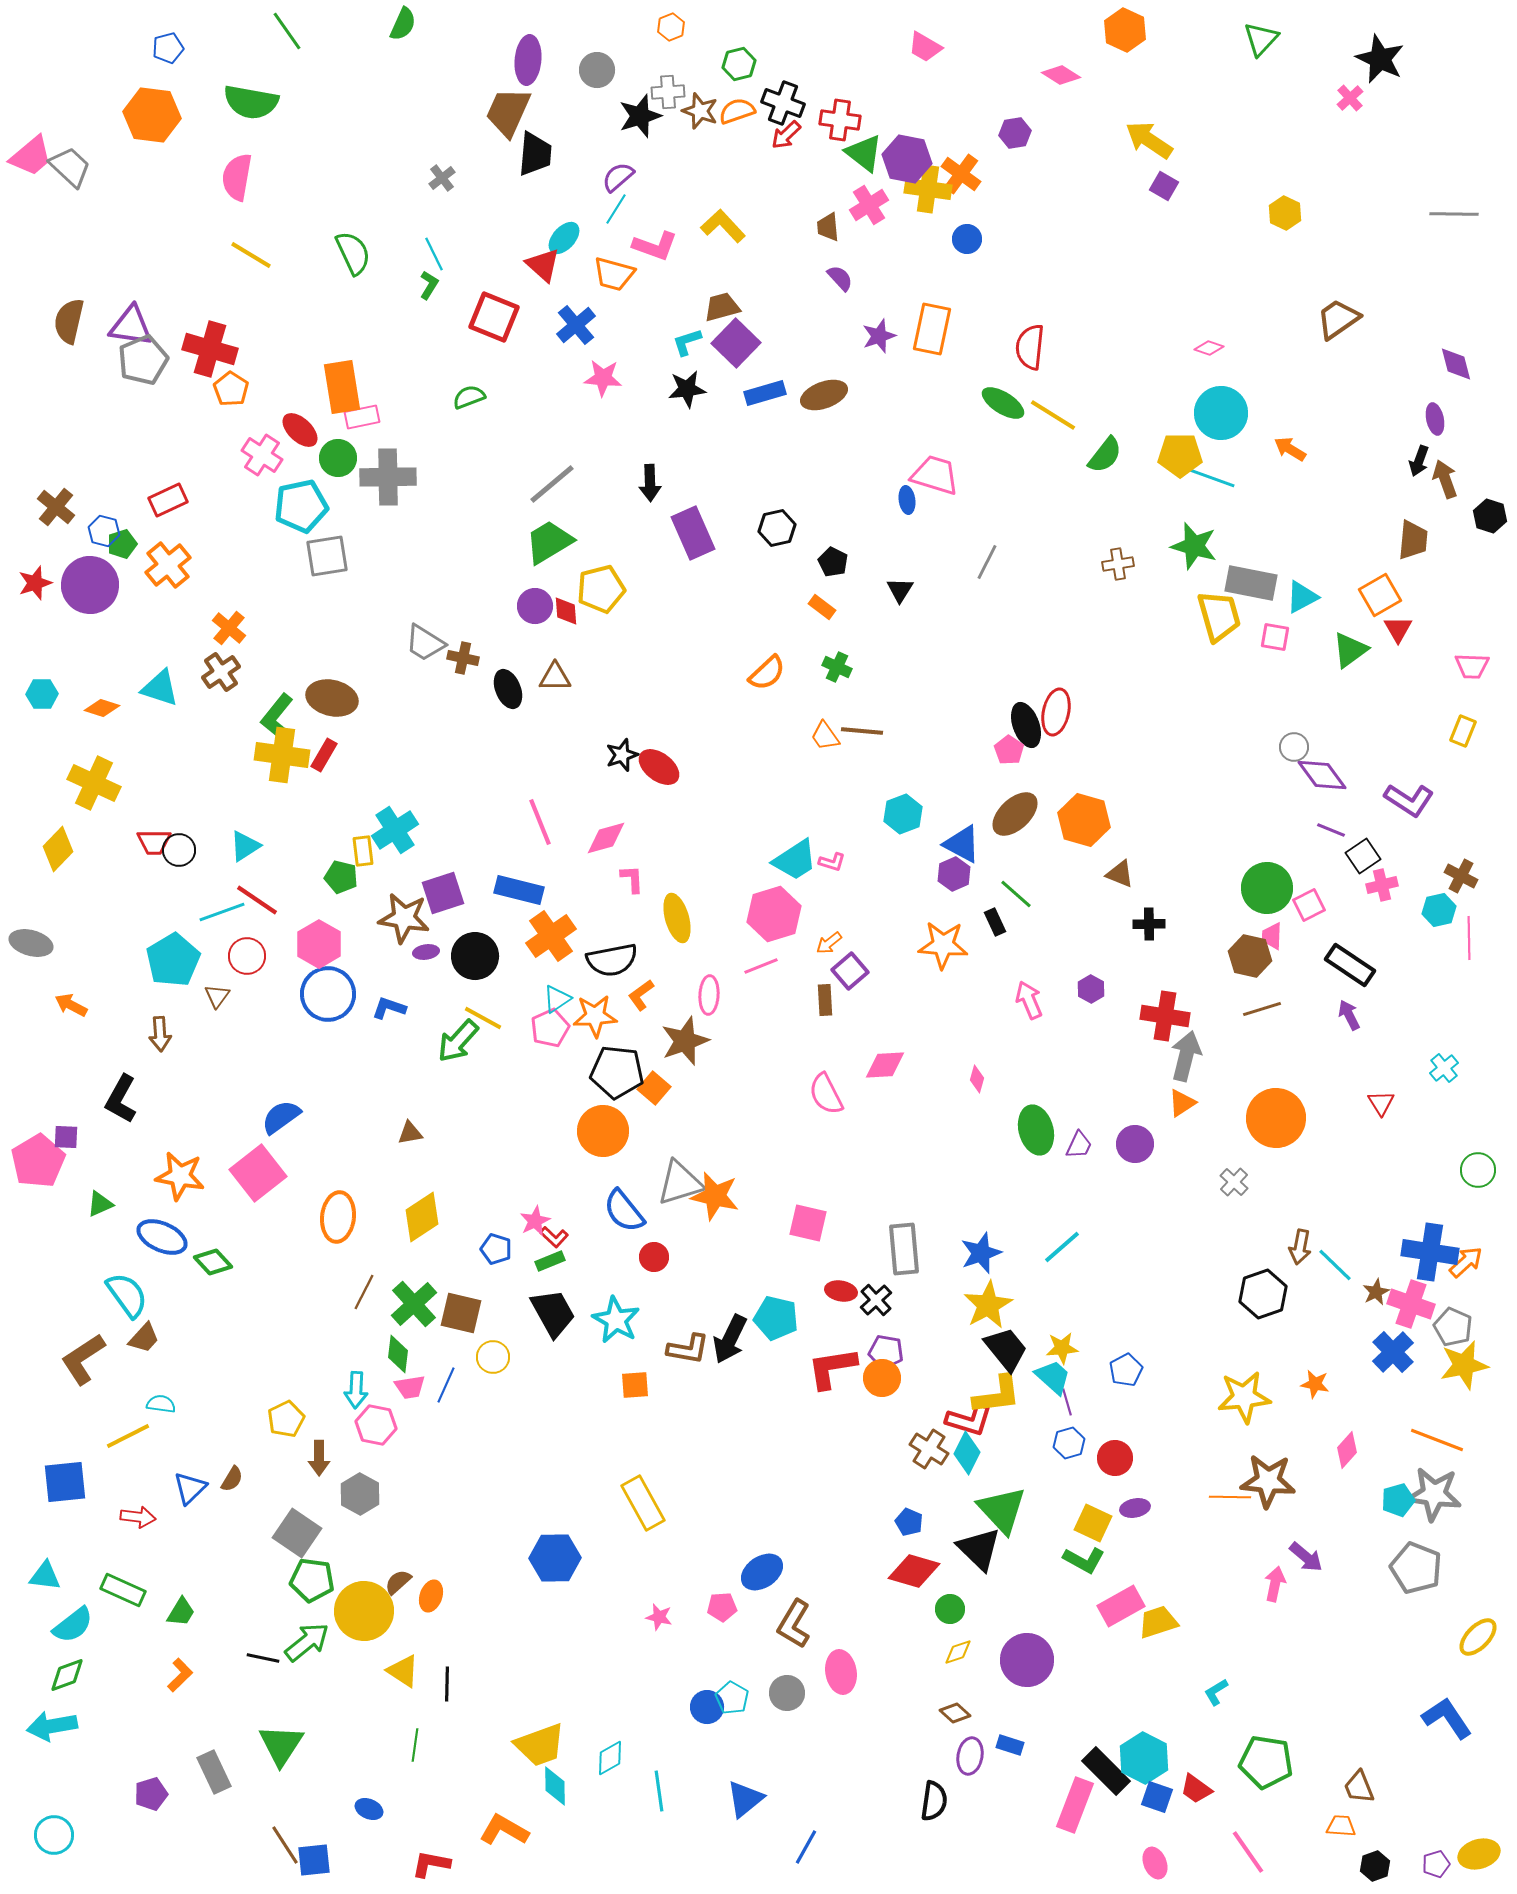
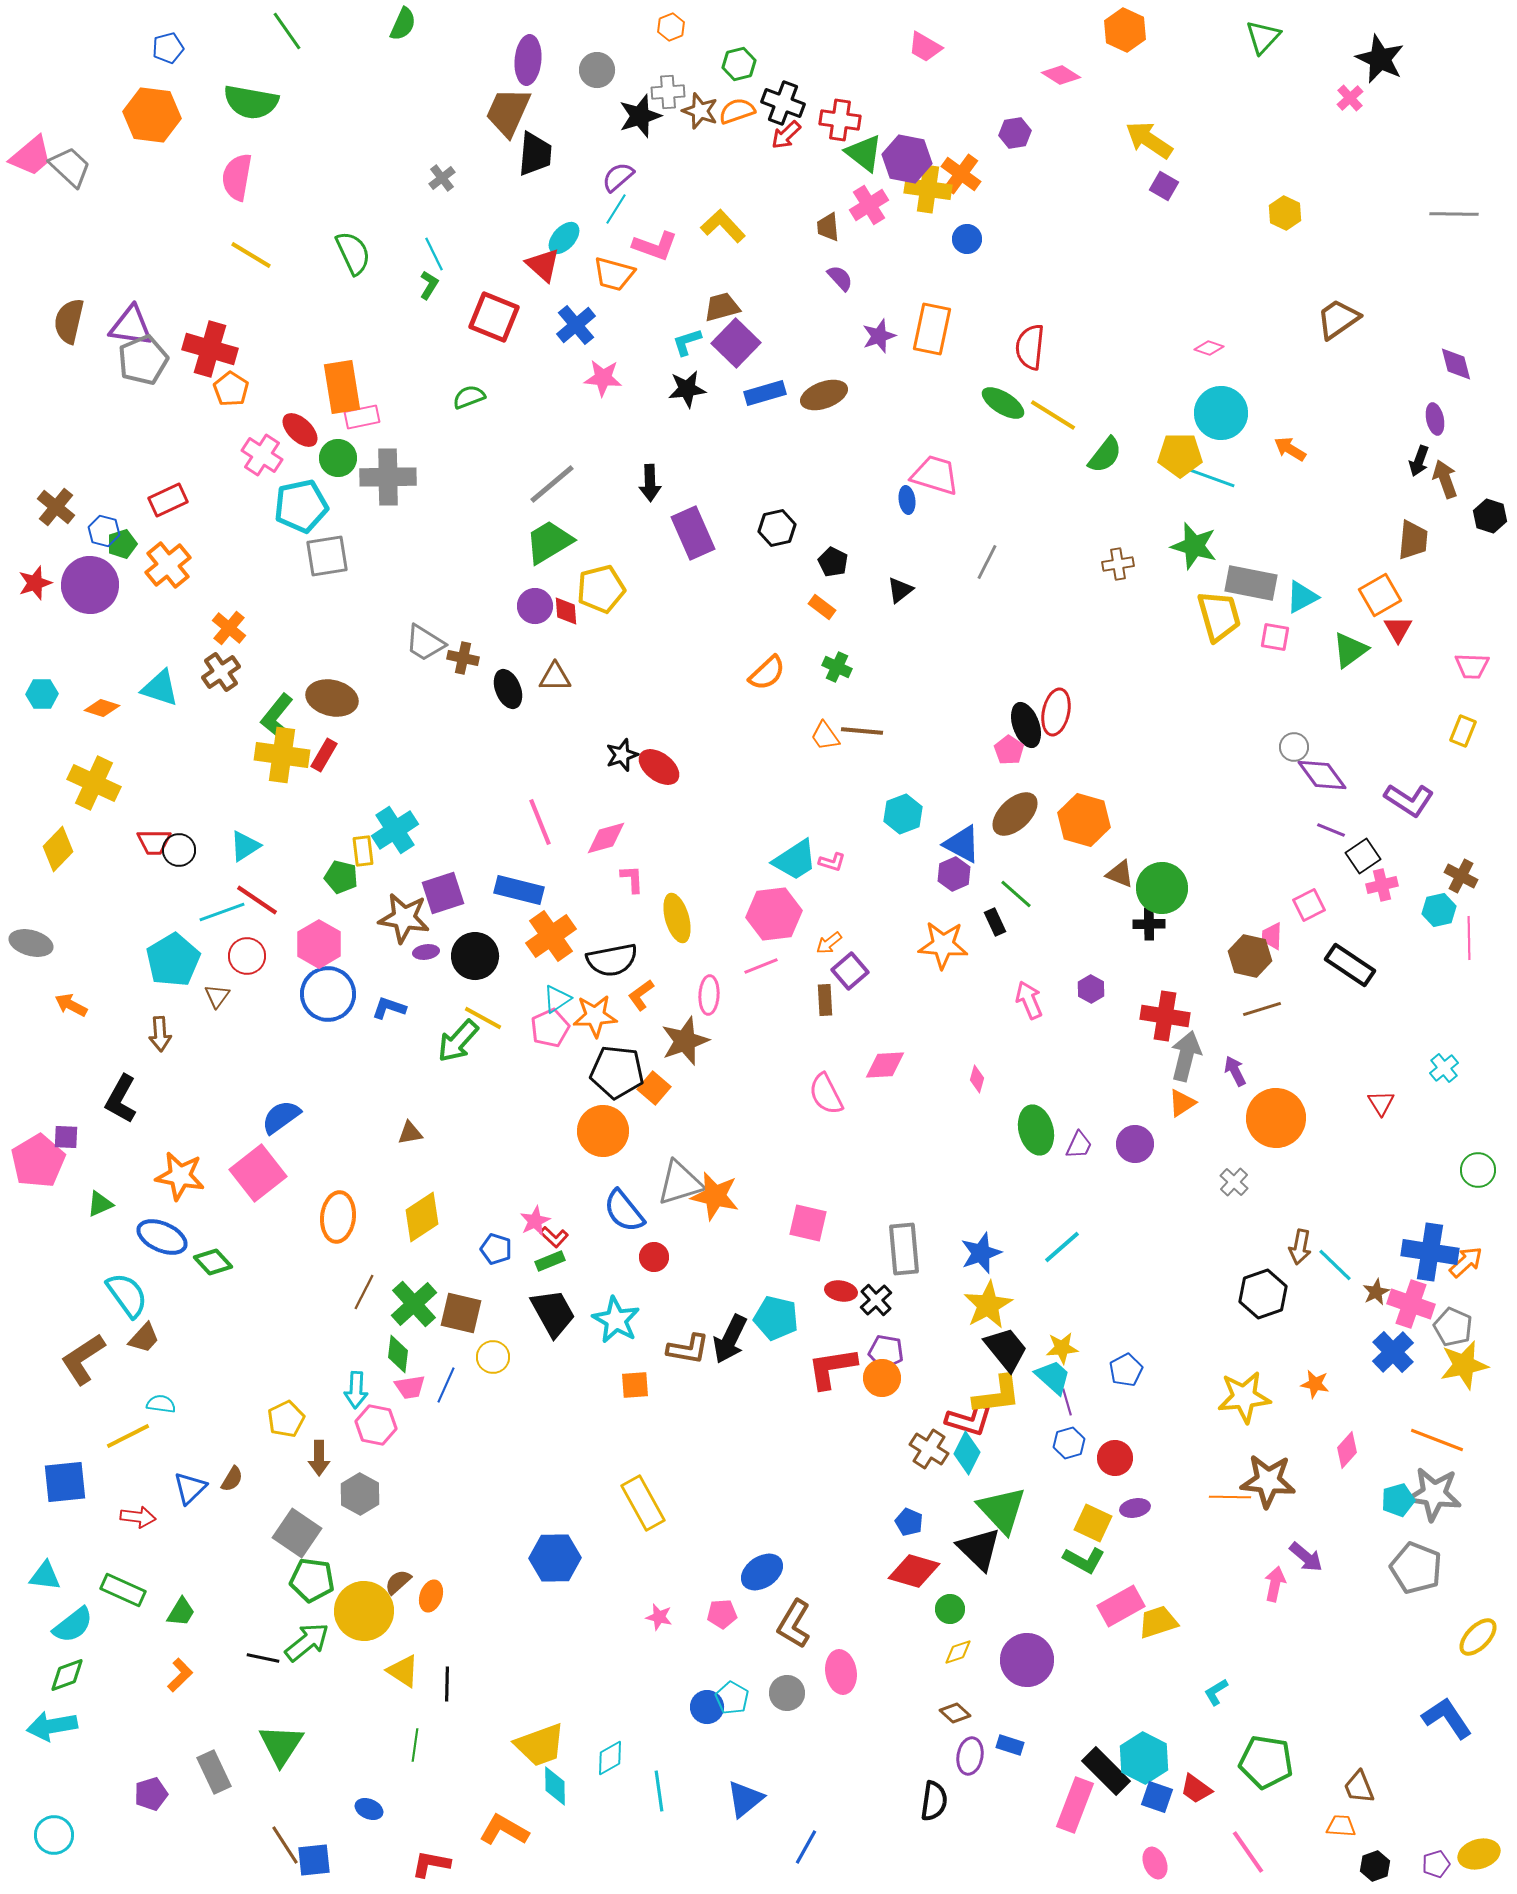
green triangle at (1261, 39): moved 2 px right, 2 px up
black triangle at (900, 590): rotated 20 degrees clockwise
green circle at (1267, 888): moved 105 px left
pink hexagon at (774, 914): rotated 10 degrees clockwise
purple arrow at (1349, 1015): moved 114 px left, 56 px down
pink pentagon at (722, 1607): moved 7 px down
